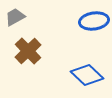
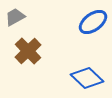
blue ellipse: moved 1 px left, 1 px down; rotated 28 degrees counterclockwise
blue diamond: moved 3 px down
